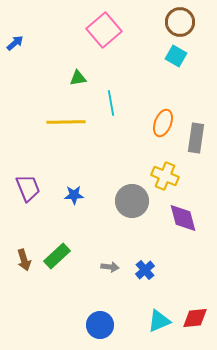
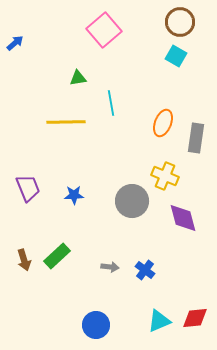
blue cross: rotated 12 degrees counterclockwise
blue circle: moved 4 px left
